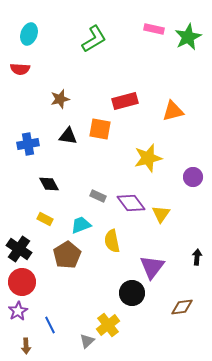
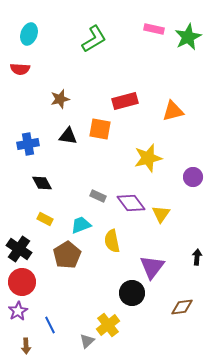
black diamond: moved 7 px left, 1 px up
